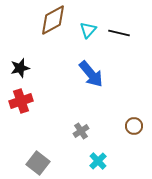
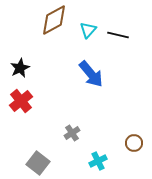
brown diamond: moved 1 px right
black line: moved 1 px left, 2 px down
black star: rotated 12 degrees counterclockwise
red cross: rotated 20 degrees counterclockwise
brown circle: moved 17 px down
gray cross: moved 9 px left, 2 px down
cyan cross: rotated 18 degrees clockwise
